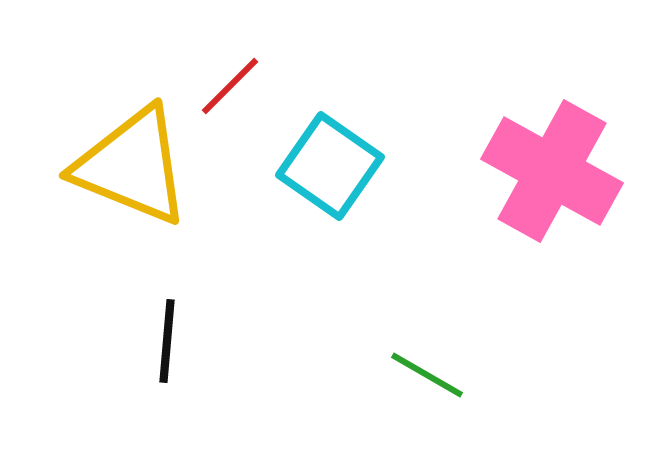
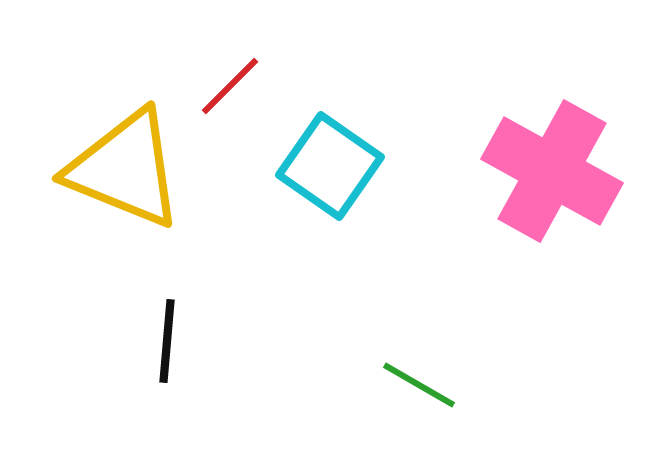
yellow triangle: moved 7 px left, 3 px down
green line: moved 8 px left, 10 px down
